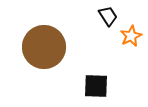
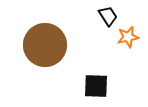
orange star: moved 3 px left, 1 px down; rotated 15 degrees clockwise
brown circle: moved 1 px right, 2 px up
